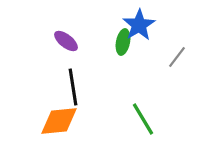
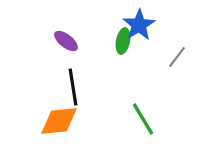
green ellipse: moved 1 px up
